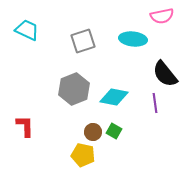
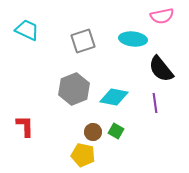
black semicircle: moved 4 px left, 5 px up
green square: moved 2 px right
